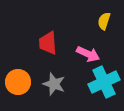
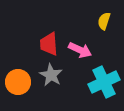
red trapezoid: moved 1 px right, 1 px down
pink arrow: moved 8 px left, 4 px up
gray star: moved 3 px left, 9 px up; rotated 10 degrees clockwise
